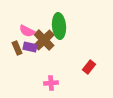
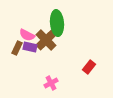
green ellipse: moved 2 px left, 3 px up
pink semicircle: moved 4 px down
brown cross: moved 2 px right
brown rectangle: rotated 48 degrees clockwise
pink cross: rotated 24 degrees counterclockwise
